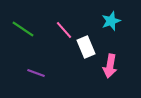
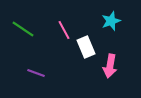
pink line: rotated 12 degrees clockwise
